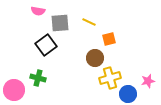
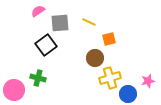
pink semicircle: rotated 136 degrees clockwise
